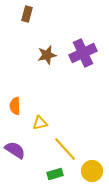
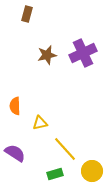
purple semicircle: moved 3 px down
